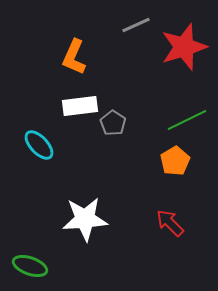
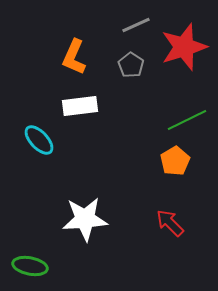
gray pentagon: moved 18 px right, 58 px up
cyan ellipse: moved 5 px up
green ellipse: rotated 8 degrees counterclockwise
